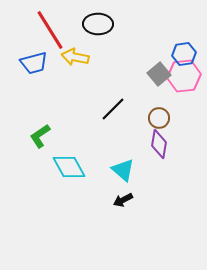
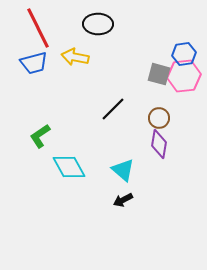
red line: moved 12 px left, 2 px up; rotated 6 degrees clockwise
gray square: rotated 35 degrees counterclockwise
